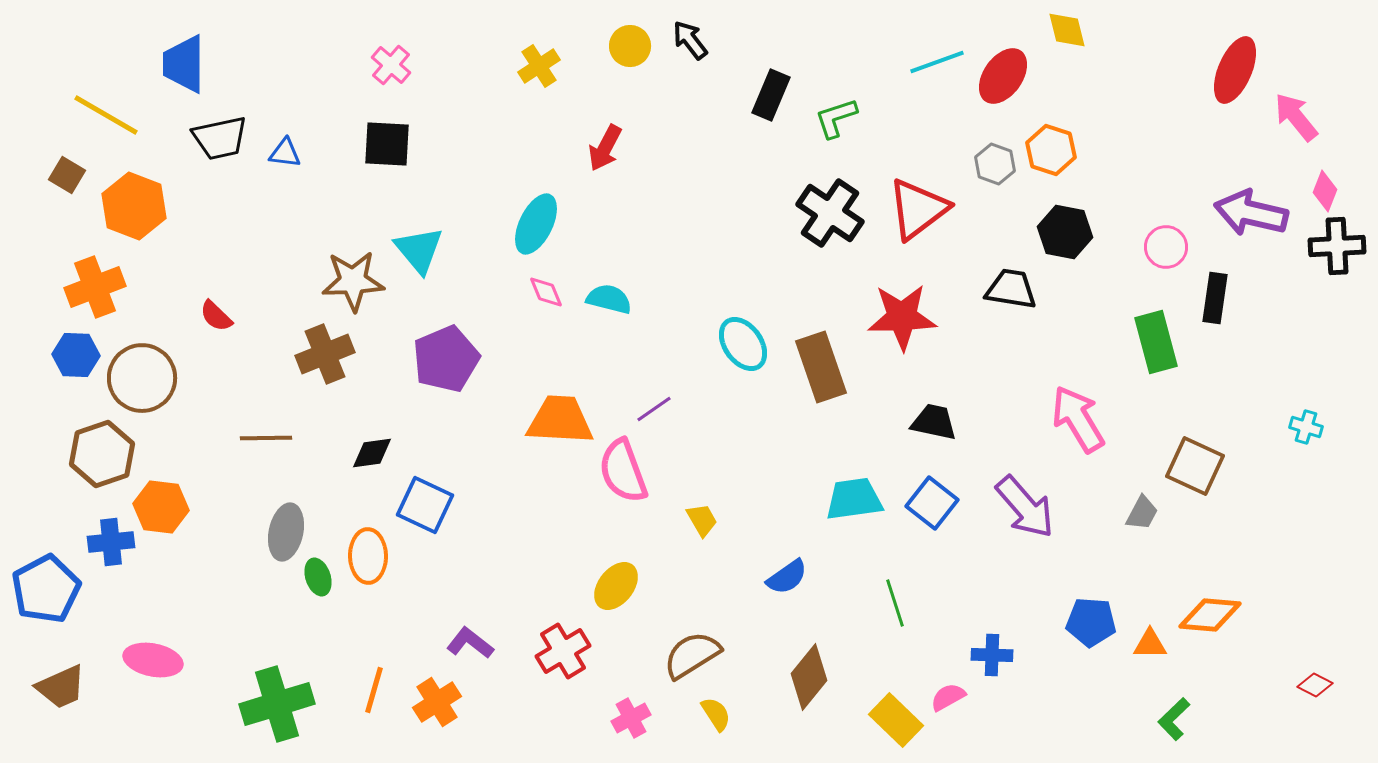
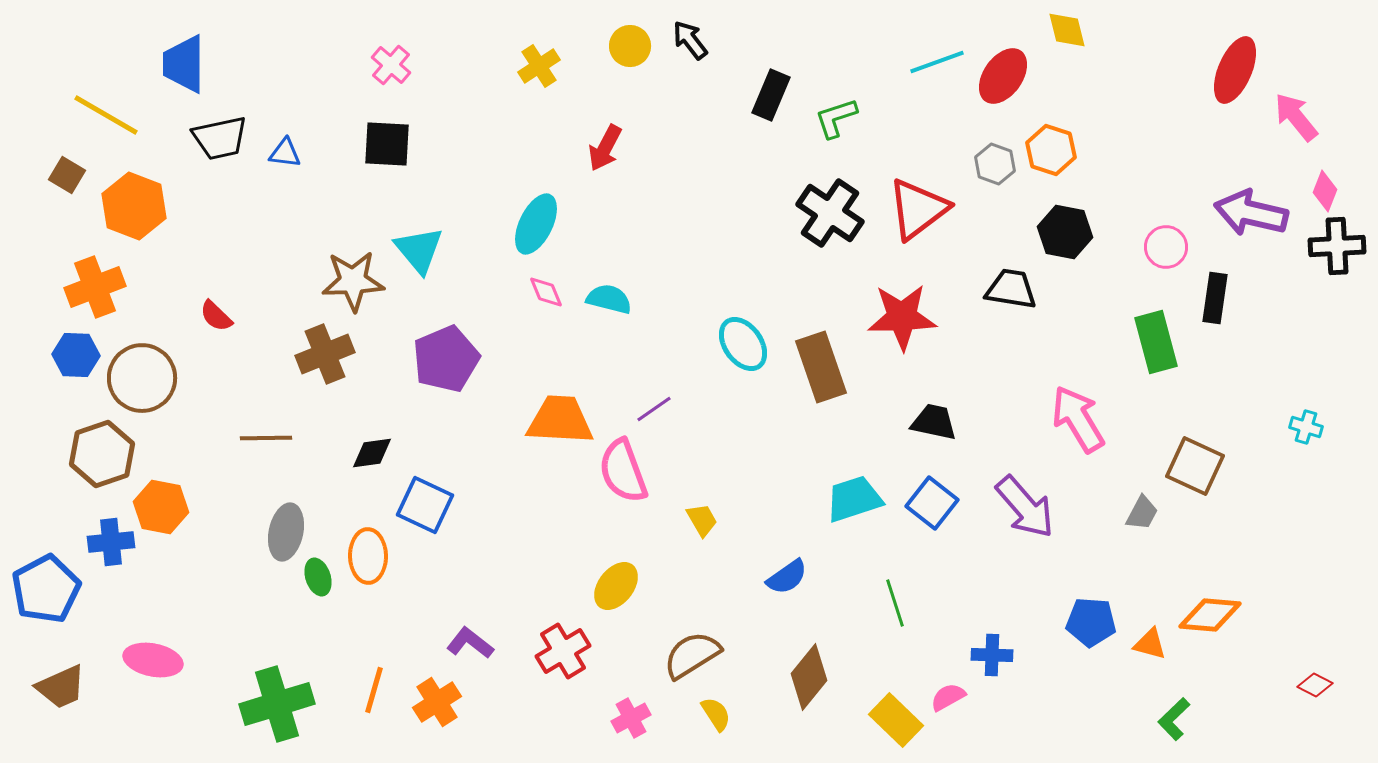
cyan trapezoid at (854, 499): rotated 10 degrees counterclockwise
orange hexagon at (161, 507): rotated 4 degrees clockwise
orange triangle at (1150, 644): rotated 15 degrees clockwise
